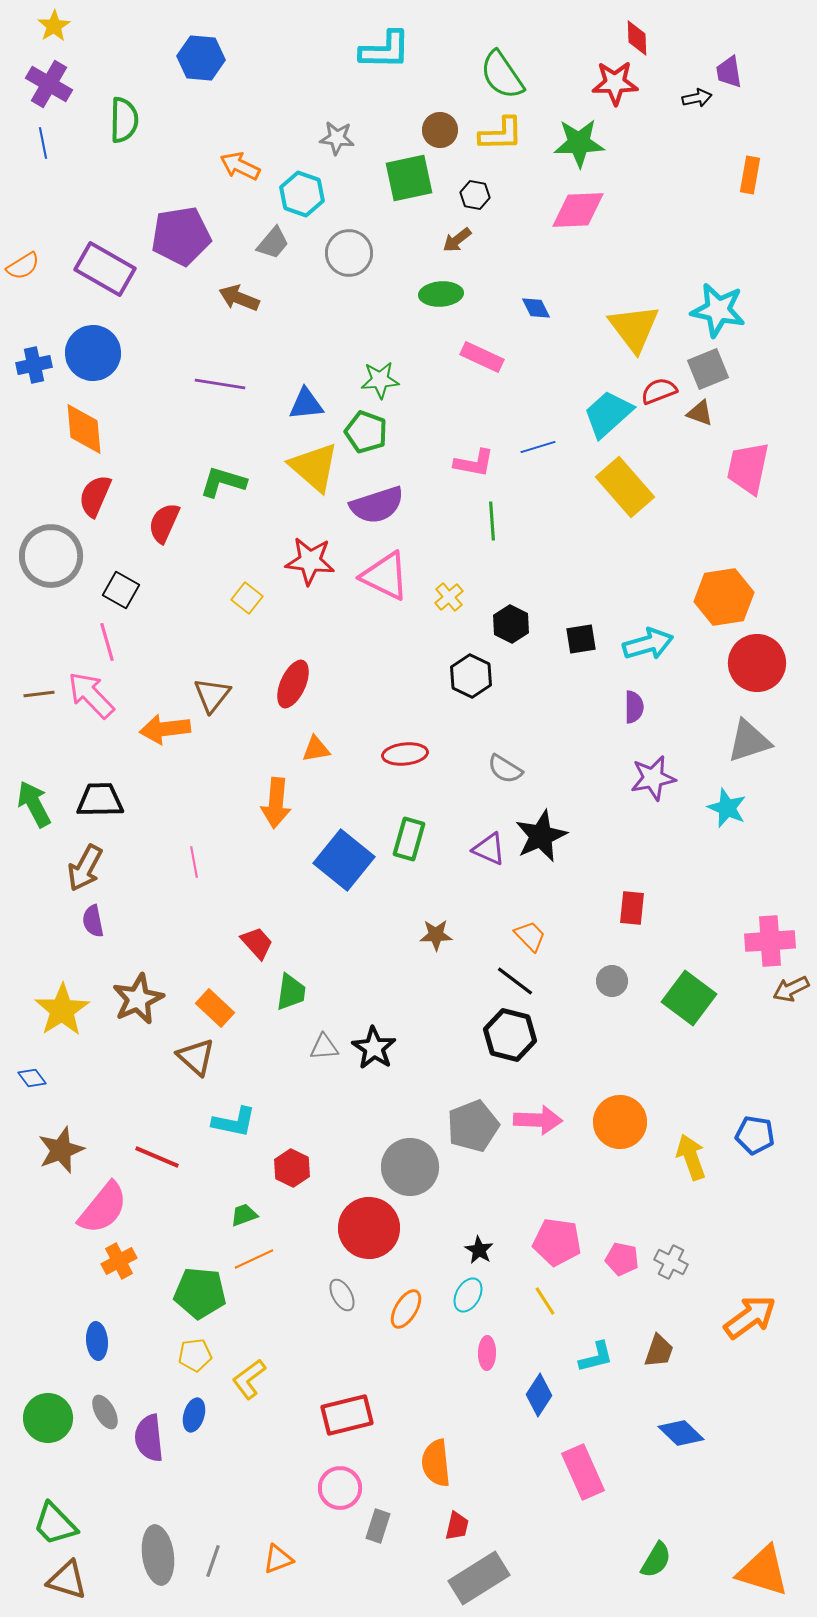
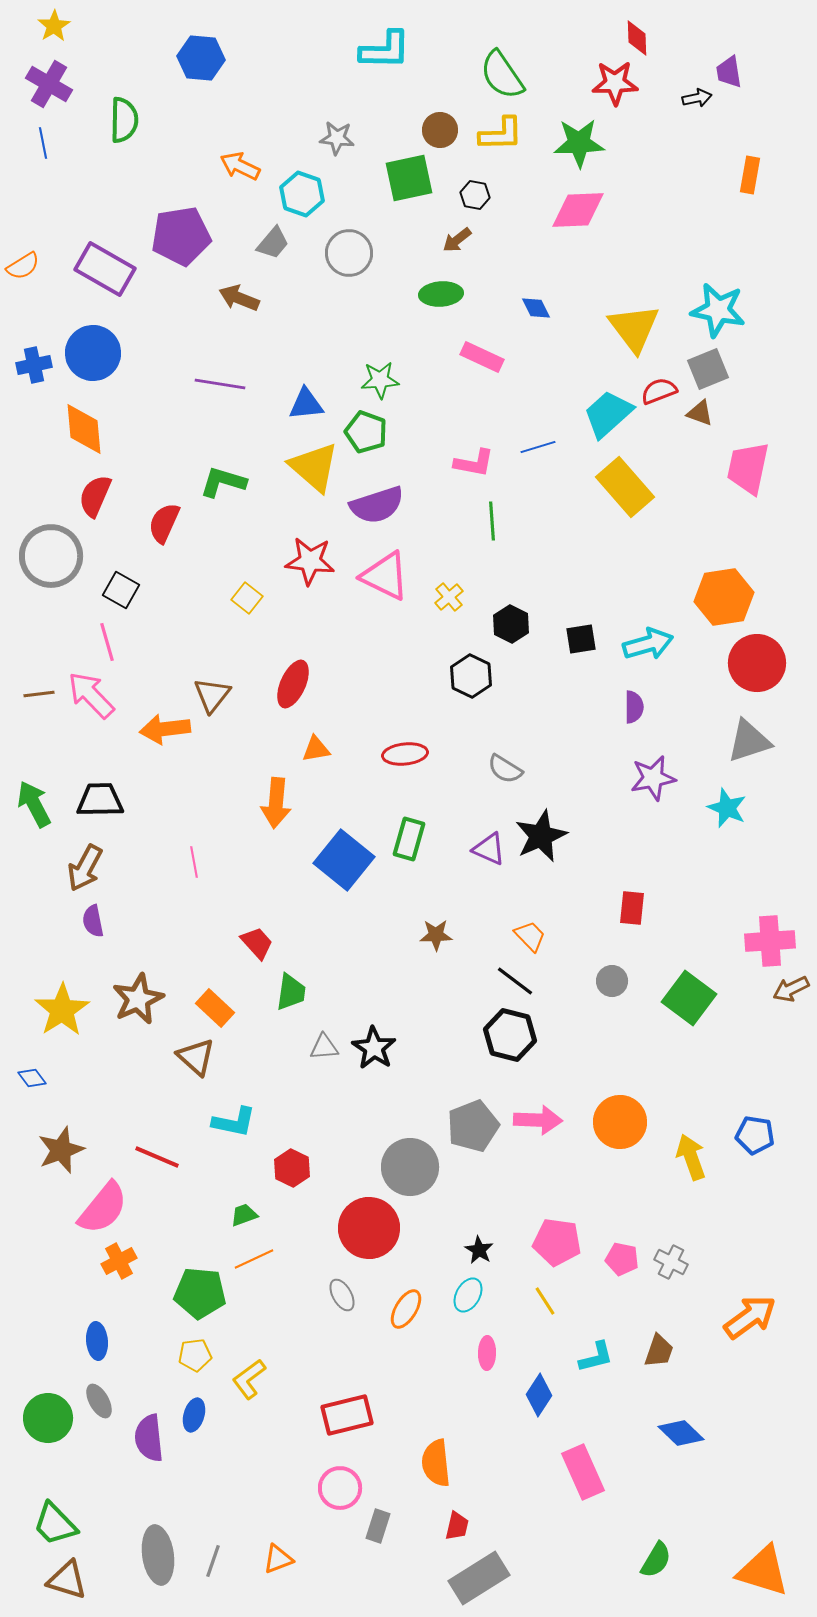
gray ellipse at (105, 1412): moved 6 px left, 11 px up
